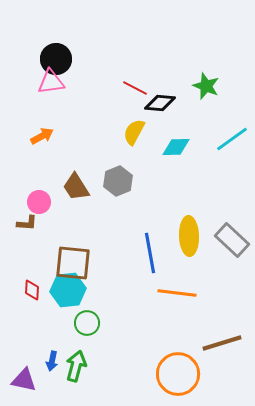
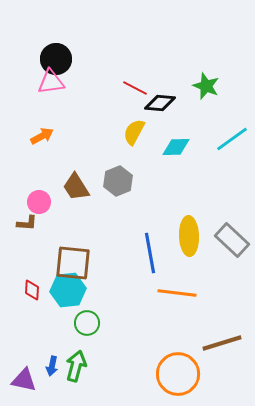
blue arrow: moved 5 px down
